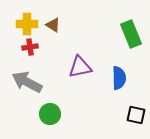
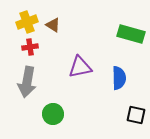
yellow cross: moved 2 px up; rotated 20 degrees counterclockwise
green rectangle: rotated 52 degrees counterclockwise
gray arrow: rotated 108 degrees counterclockwise
green circle: moved 3 px right
